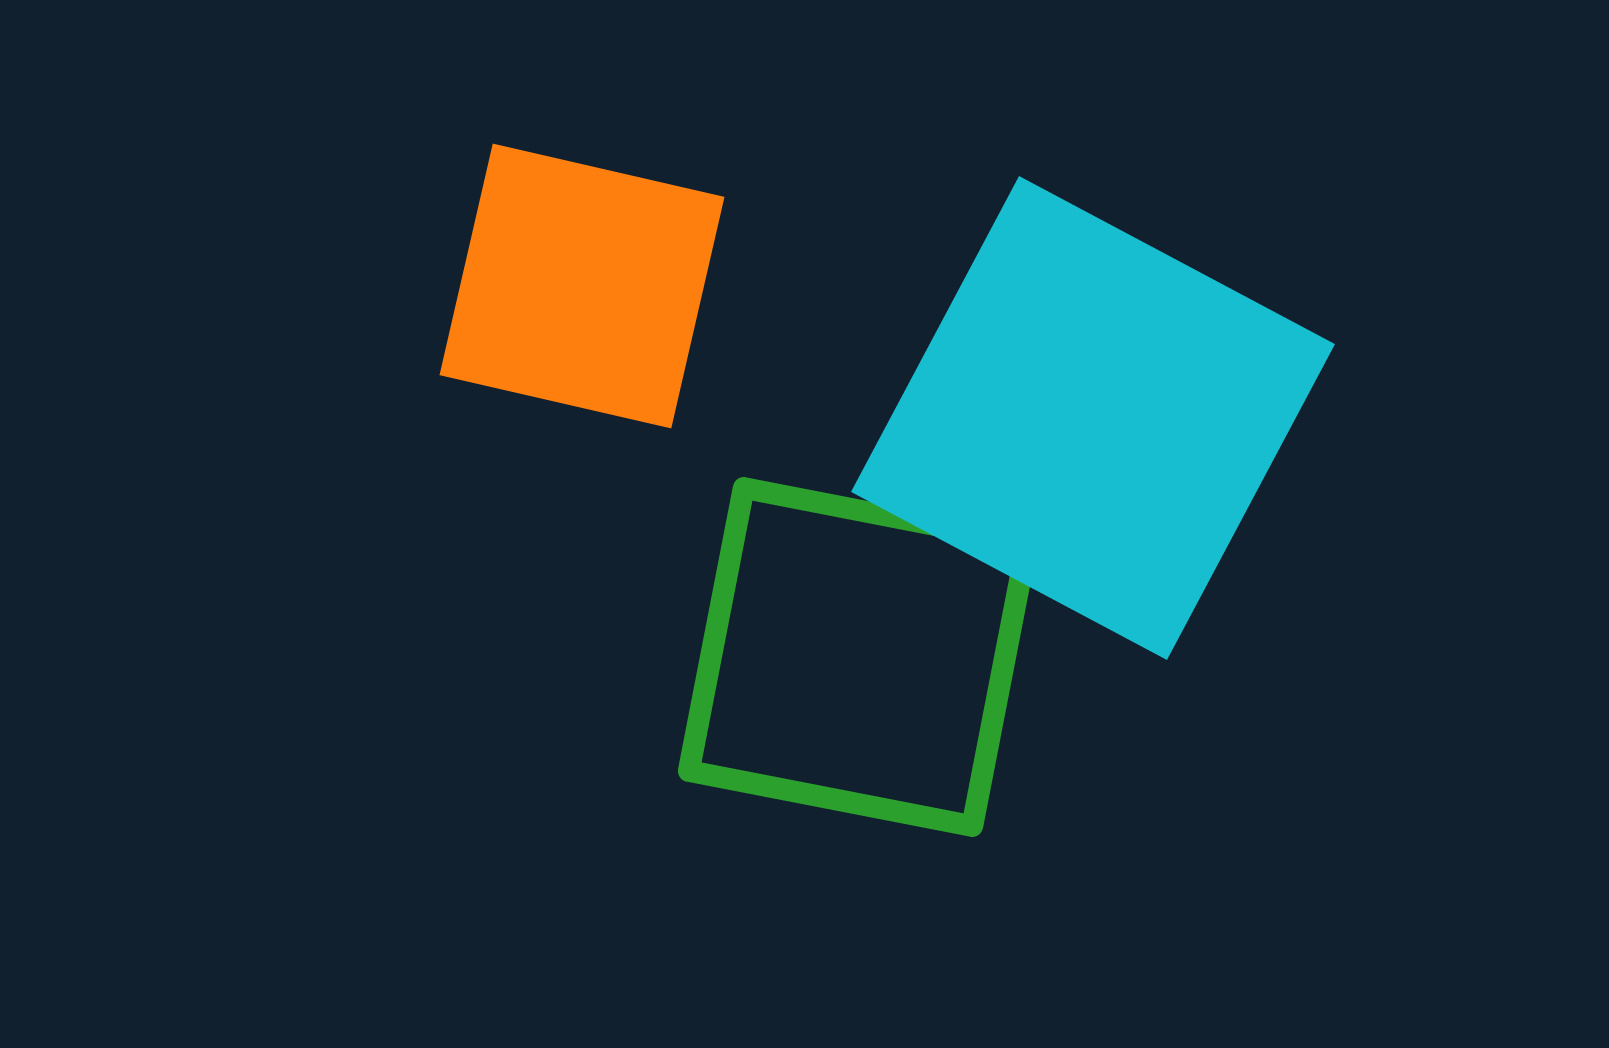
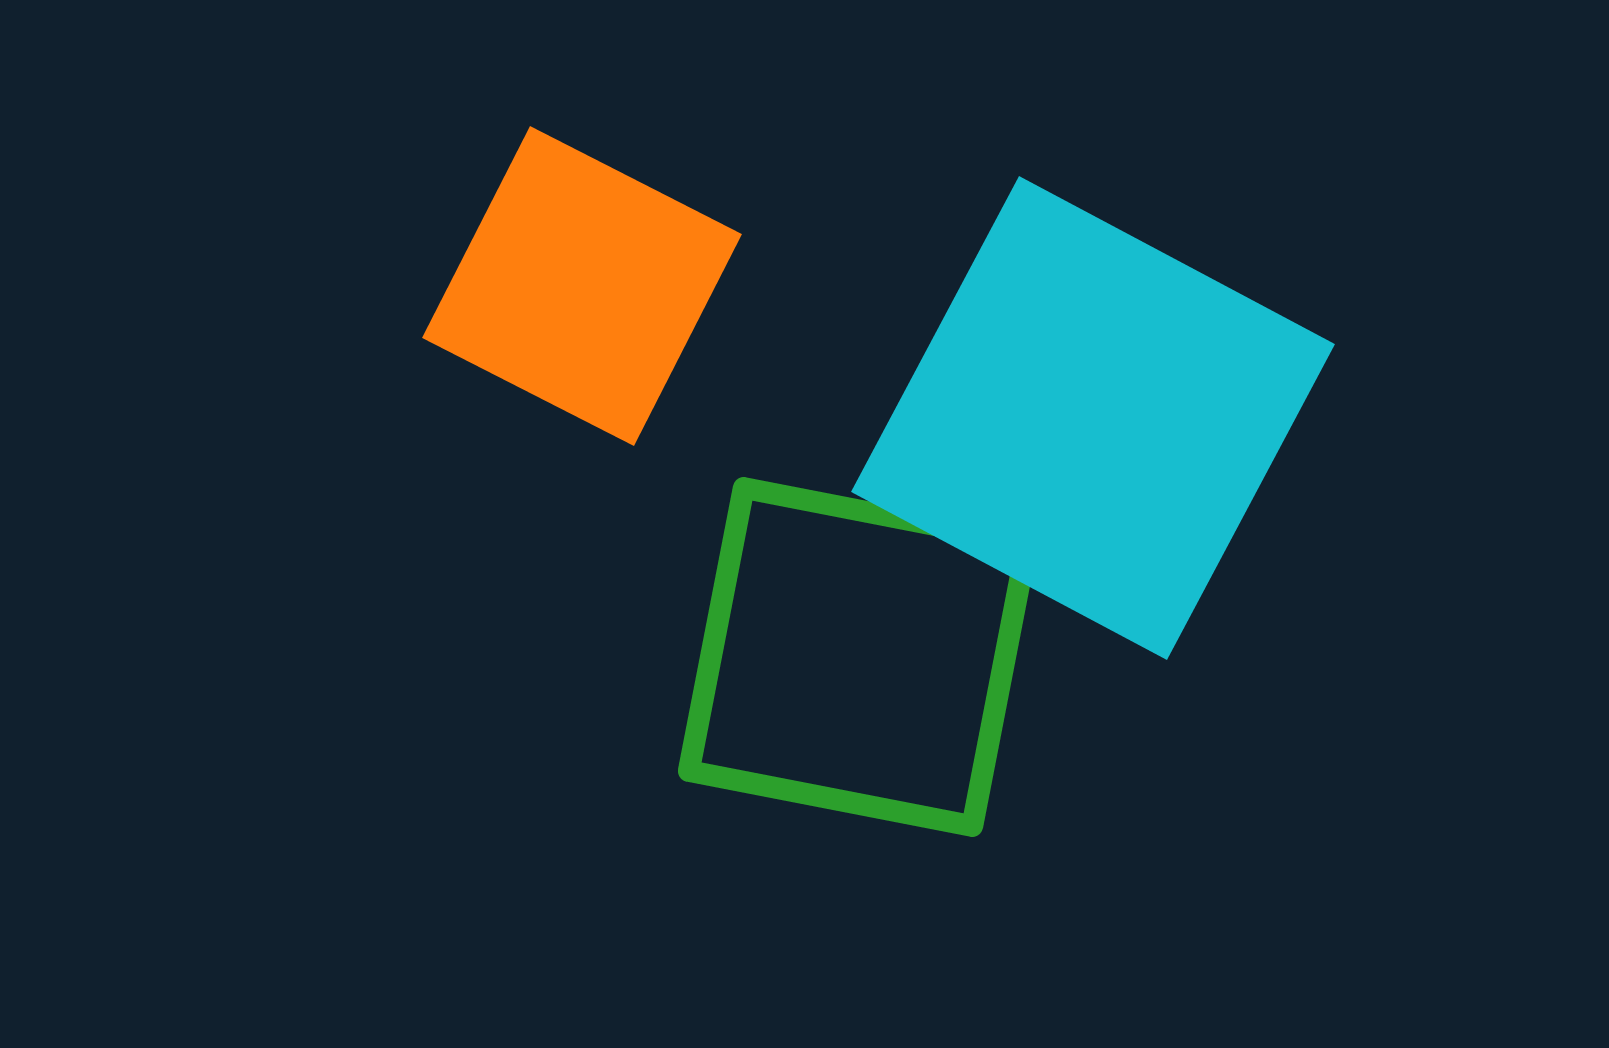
orange square: rotated 14 degrees clockwise
